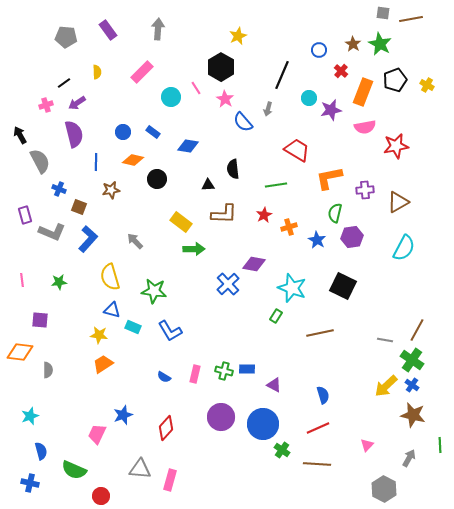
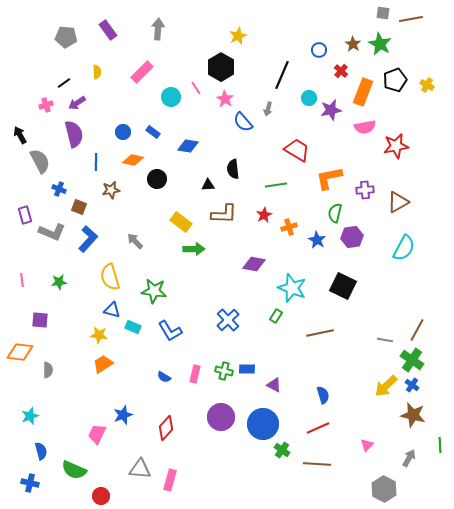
blue cross at (228, 284): moved 36 px down
